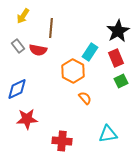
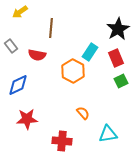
yellow arrow: moved 3 px left, 4 px up; rotated 21 degrees clockwise
black star: moved 2 px up
gray rectangle: moved 7 px left
red semicircle: moved 1 px left, 5 px down
blue diamond: moved 1 px right, 4 px up
orange semicircle: moved 2 px left, 15 px down
